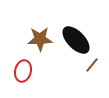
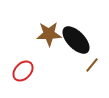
brown star: moved 9 px right, 5 px up
red ellipse: rotated 30 degrees clockwise
